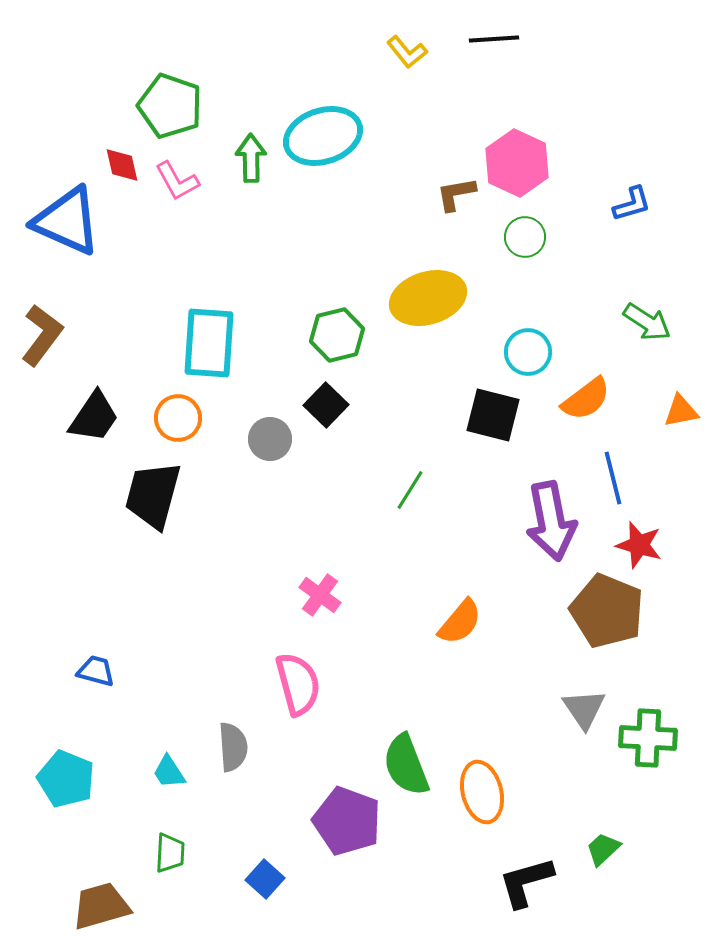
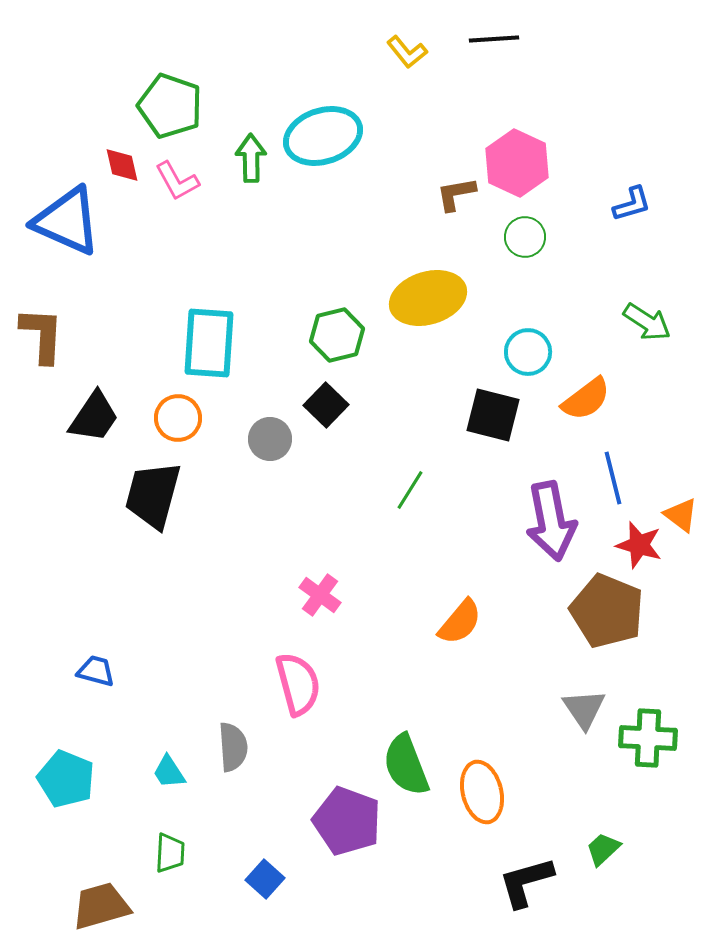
brown L-shape at (42, 335): rotated 34 degrees counterclockwise
orange triangle at (681, 411): moved 104 px down; rotated 48 degrees clockwise
